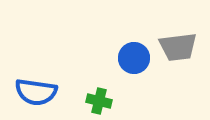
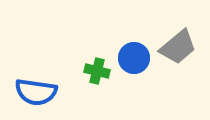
gray trapezoid: rotated 33 degrees counterclockwise
green cross: moved 2 px left, 30 px up
